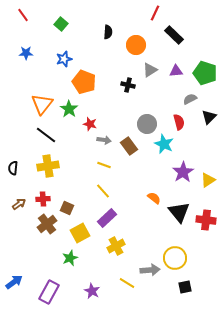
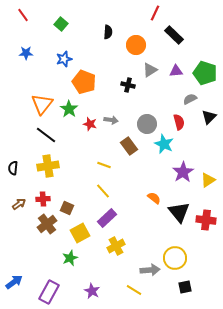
gray arrow at (104, 140): moved 7 px right, 20 px up
yellow line at (127, 283): moved 7 px right, 7 px down
